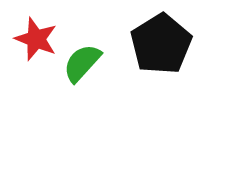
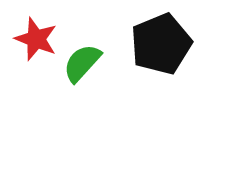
black pentagon: rotated 10 degrees clockwise
